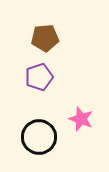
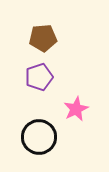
brown pentagon: moved 2 px left
pink star: moved 5 px left, 10 px up; rotated 25 degrees clockwise
